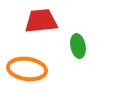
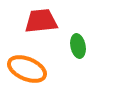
orange ellipse: rotated 15 degrees clockwise
